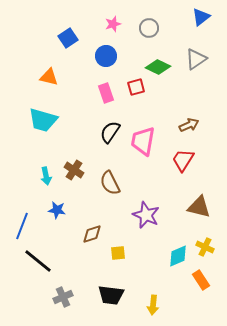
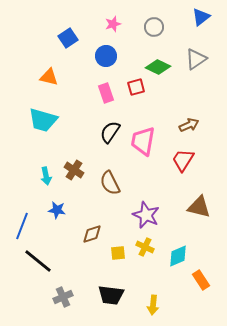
gray circle: moved 5 px right, 1 px up
yellow cross: moved 60 px left
